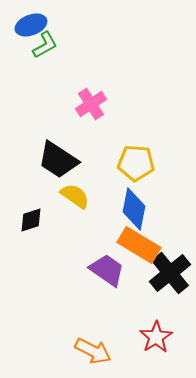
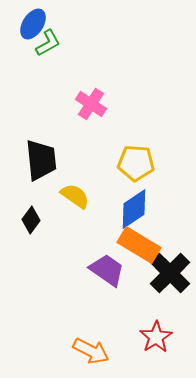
blue ellipse: moved 2 px right, 1 px up; rotated 36 degrees counterclockwise
green L-shape: moved 3 px right, 2 px up
pink cross: rotated 24 degrees counterclockwise
black trapezoid: moved 17 px left; rotated 129 degrees counterclockwise
blue diamond: rotated 45 degrees clockwise
black diamond: rotated 36 degrees counterclockwise
black cross: rotated 6 degrees counterclockwise
orange arrow: moved 2 px left
